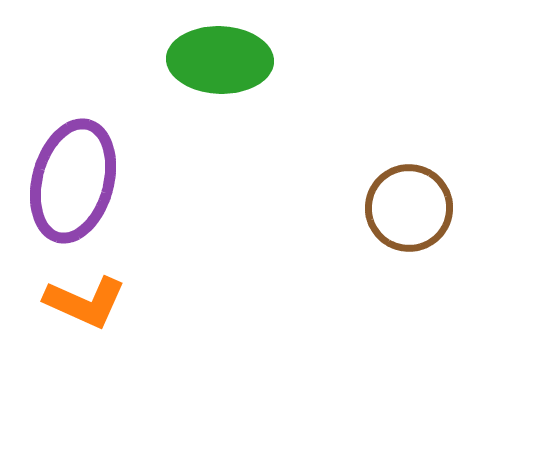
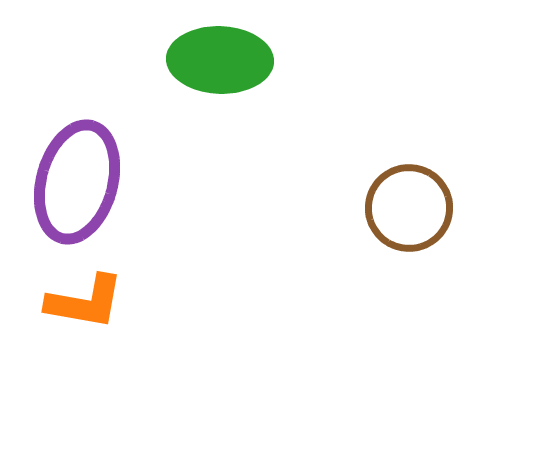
purple ellipse: moved 4 px right, 1 px down
orange L-shape: rotated 14 degrees counterclockwise
